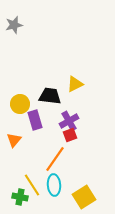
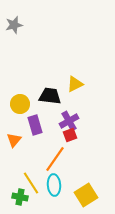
purple rectangle: moved 5 px down
yellow line: moved 1 px left, 2 px up
yellow square: moved 2 px right, 2 px up
